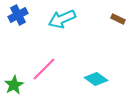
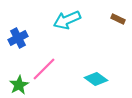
blue cross: moved 23 px down
cyan arrow: moved 5 px right, 1 px down
green star: moved 5 px right
